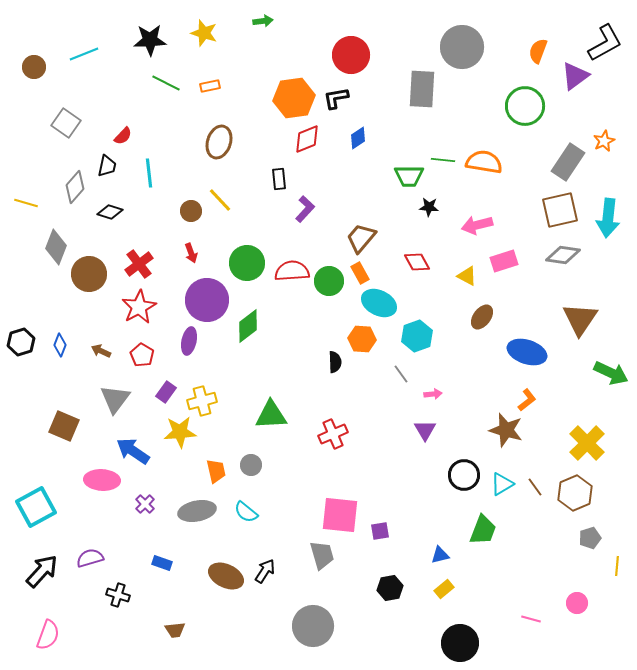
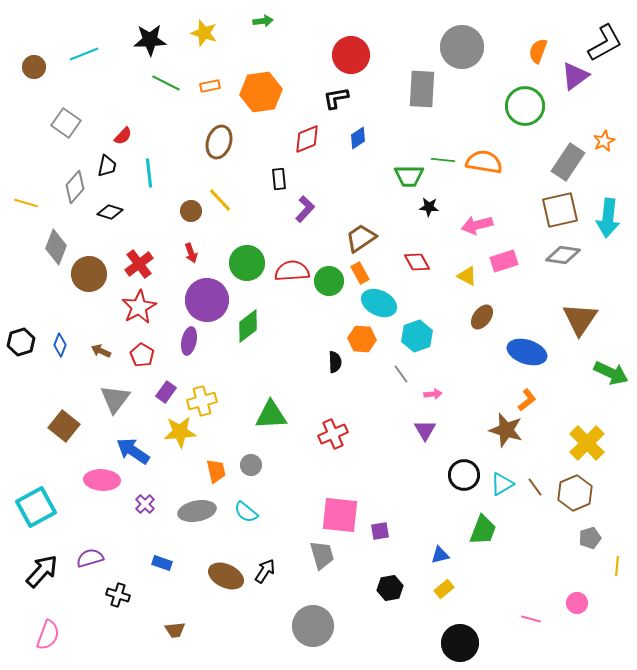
orange hexagon at (294, 98): moved 33 px left, 6 px up
brown trapezoid at (361, 238): rotated 16 degrees clockwise
brown square at (64, 426): rotated 16 degrees clockwise
